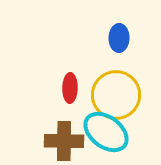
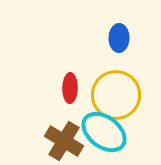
cyan ellipse: moved 2 px left
brown cross: rotated 30 degrees clockwise
